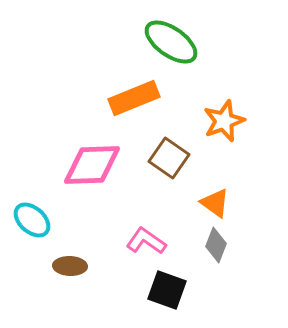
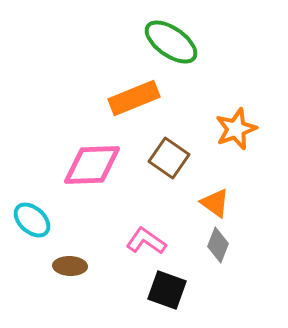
orange star: moved 12 px right, 8 px down
gray diamond: moved 2 px right
